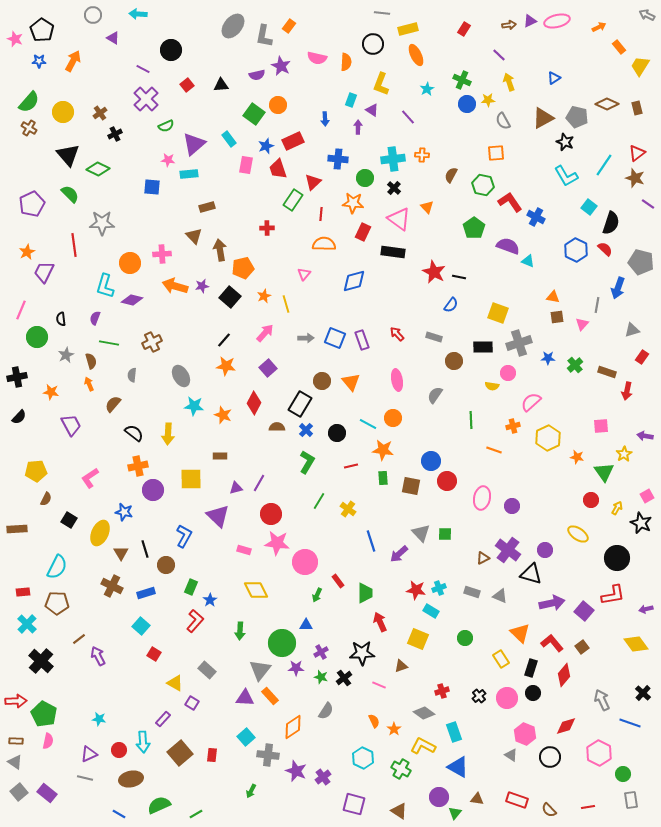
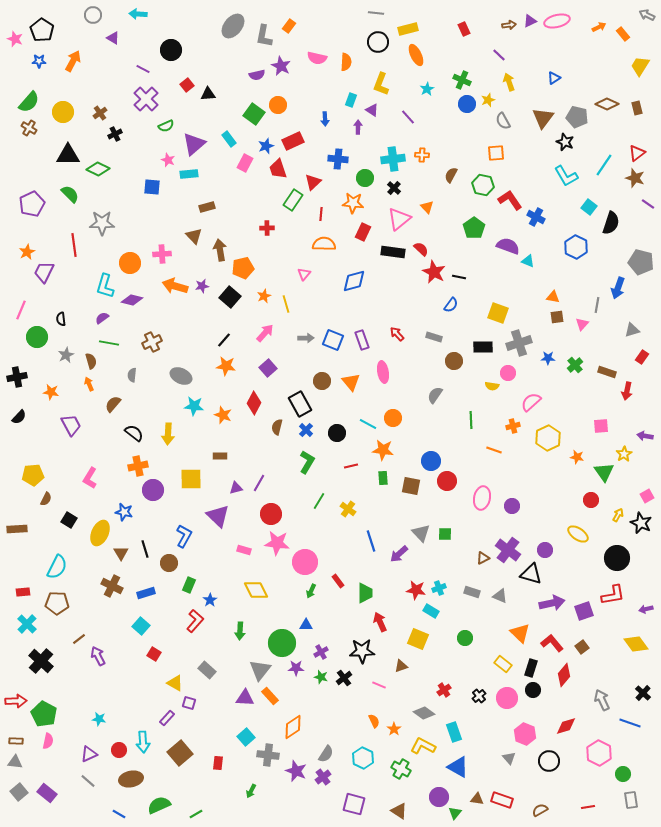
gray line at (382, 13): moved 6 px left
red rectangle at (464, 29): rotated 56 degrees counterclockwise
black circle at (373, 44): moved 5 px right, 2 px up
orange rectangle at (619, 47): moved 4 px right, 13 px up
black triangle at (221, 85): moved 13 px left, 9 px down
yellow star at (488, 100): rotated 16 degrees counterclockwise
brown triangle at (543, 118): rotated 25 degrees counterclockwise
black triangle at (68, 155): rotated 50 degrees counterclockwise
pink star at (168, 160): rotated 16 degrees clockwise
pink rectangle at (246, 165): moved 1 px left, 2 px up; rotated 18 degrees clockwise
red L-shape at (510, 202): moved 2 px up
pink triangle at (399, 219): rotated 45 degrees clockwise
red semicircle at (605, 249): moved 184 px left
blue hexagon at (576, 250): moved 3 px up
purple semicircle at (95, 318): moved 7 px right; rotated 32 degrees clockwise
blue square at (335, 338): moved 2 px left, 2 px down
gray ellipse at (181, 376): rotated 35 degrees counterclockwise
pink ellipse at (397, 380): moved 14 px left, 8 px up
black rectangle at (300, 404): rotated 60 degrees counterclockwise
brown semicircle at (277, 427): rotated 77 degrees counterclockwise
yellow pentagon at (36, 471): moved 3 px left, 4 px down
pink L-shape at (90, 478): rotated 25 degrees counterclockwise
yellow arrow at (617, 508): moved 1 px right, 7 px down
brown circle at (166, 565): moved 3 px right, 2 px up
green rectangle at (191, 587): moved 2 px left, 2 px up
green arrow at (317, 595): moved 6 px left, 4 px up
purple square at (584, 611): rotated 30 degrees clockwise
black star at (362, 653): moved 2 px up
yellow rectangle at (501, 659): moved 2 px right, 5 px down; rotated 18 degrees counterclockwise
red cross at (442, 691): moved 2 px right, 1 px up; rotated 16 degrees counterclockwise
black circle at (533, 693): moved 3 px up
purple square at (192, 703): moved 3 px left; rotated 16 degrees counterclockwise
gray semicircle at (326, 711): moved 43 px down
purple rectangle at (163, 719): moved 4 px right, 1 px up
red rectangle at (212, 755): moved 6 px right, 8 px down
gray triangle at (511, 755): moved 2 px left, 3 px down; rotated 16 degrees clockwise
black circle at (550, 757): moved 1 px left, 4 px down
gray triangle at (15, 762): rotated 28 degrees counterclockwise
gray line at (85, 778): moved 3 px right, 3 px down; rotated 28 degrees clockwise
red rectangle at (517, 800): moved 15 px left
brown semicircle at (549, 810): moved 9 px left; rotated 105 degrees clockwise
